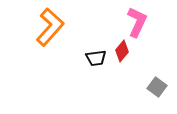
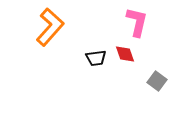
pink L-shape: rotated 12 degrees counterclockwise
red diamond: moved 3 px right, 3 px down; rotated 60 degrees counterclockwise
gray square: moved 6 px up
